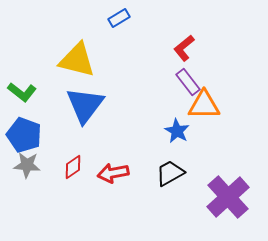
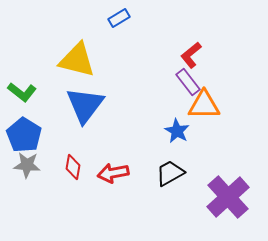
red L-shape: moved 7 px right, 7 px down
blue pentagon: rotated 12 degrees clockwise
red diamond: rotated 45 degrees counterclockwise
